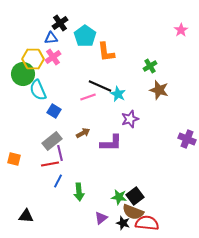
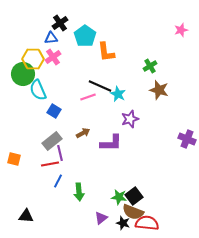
pink star: rotated 16 degrees clockwise
black square: moved 1 px left
